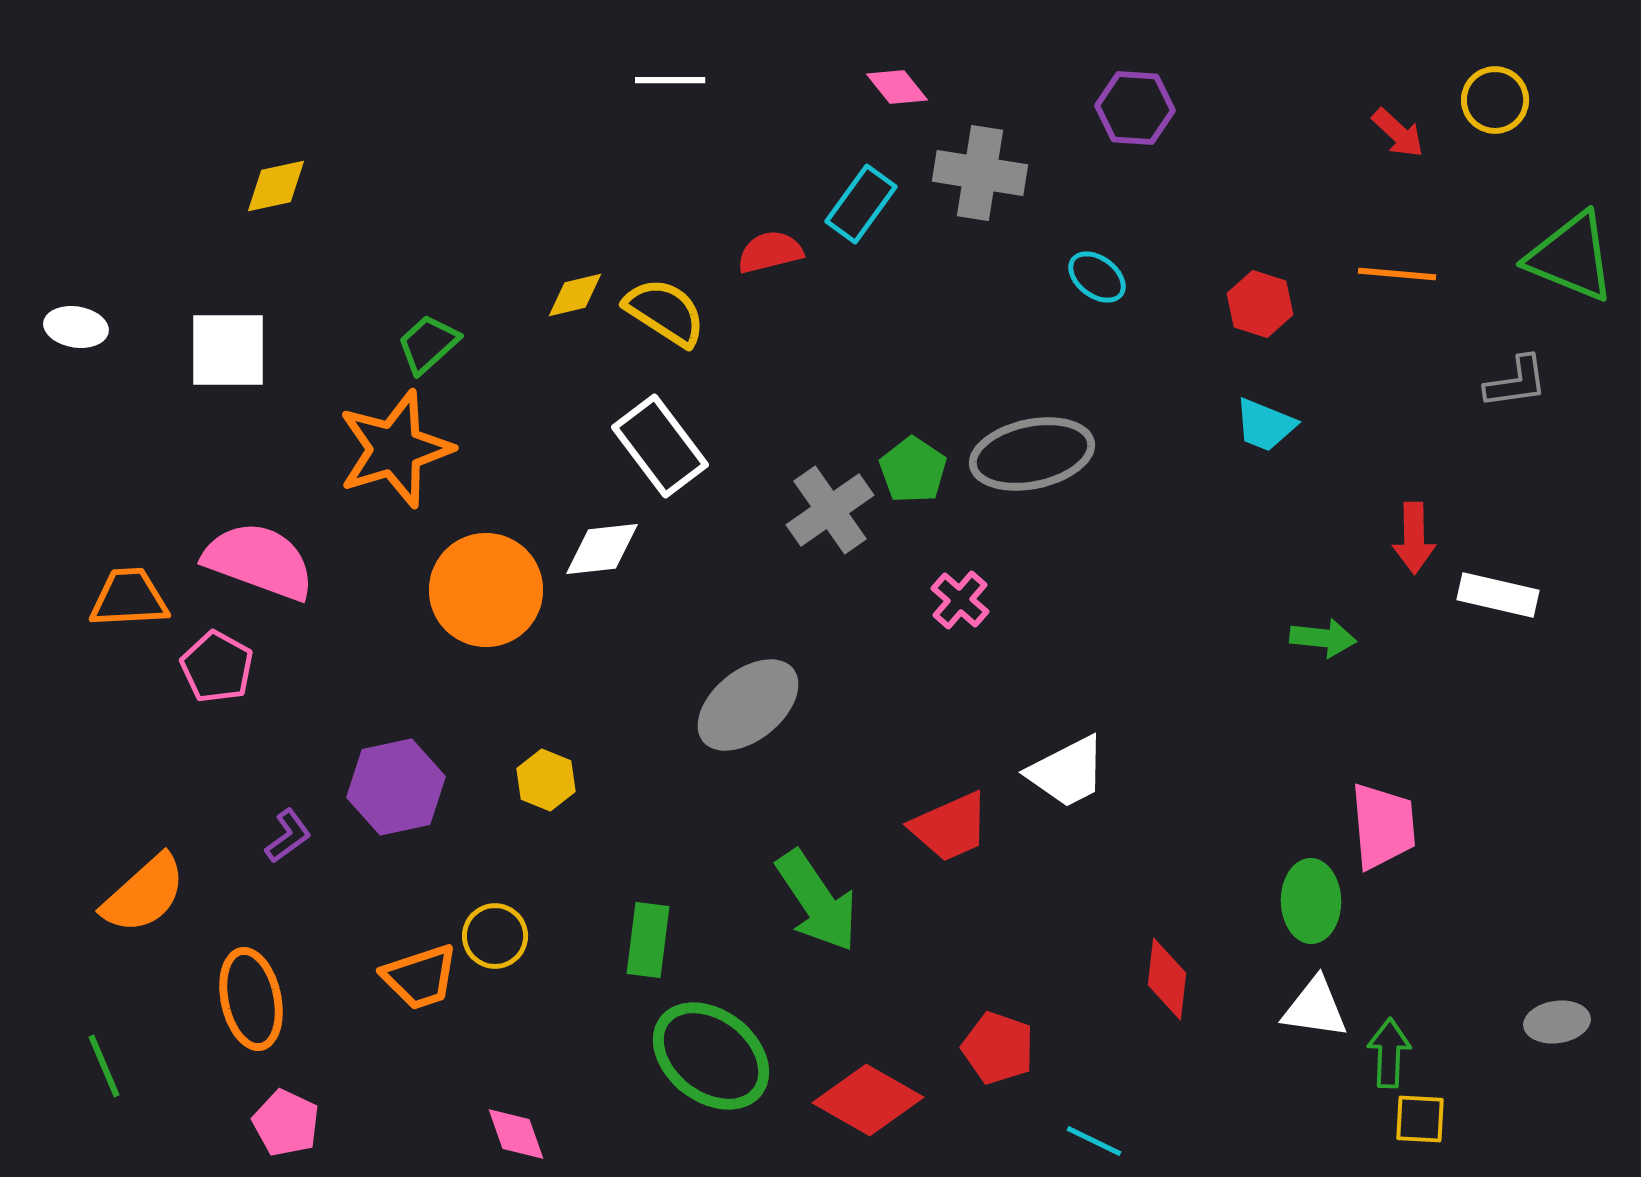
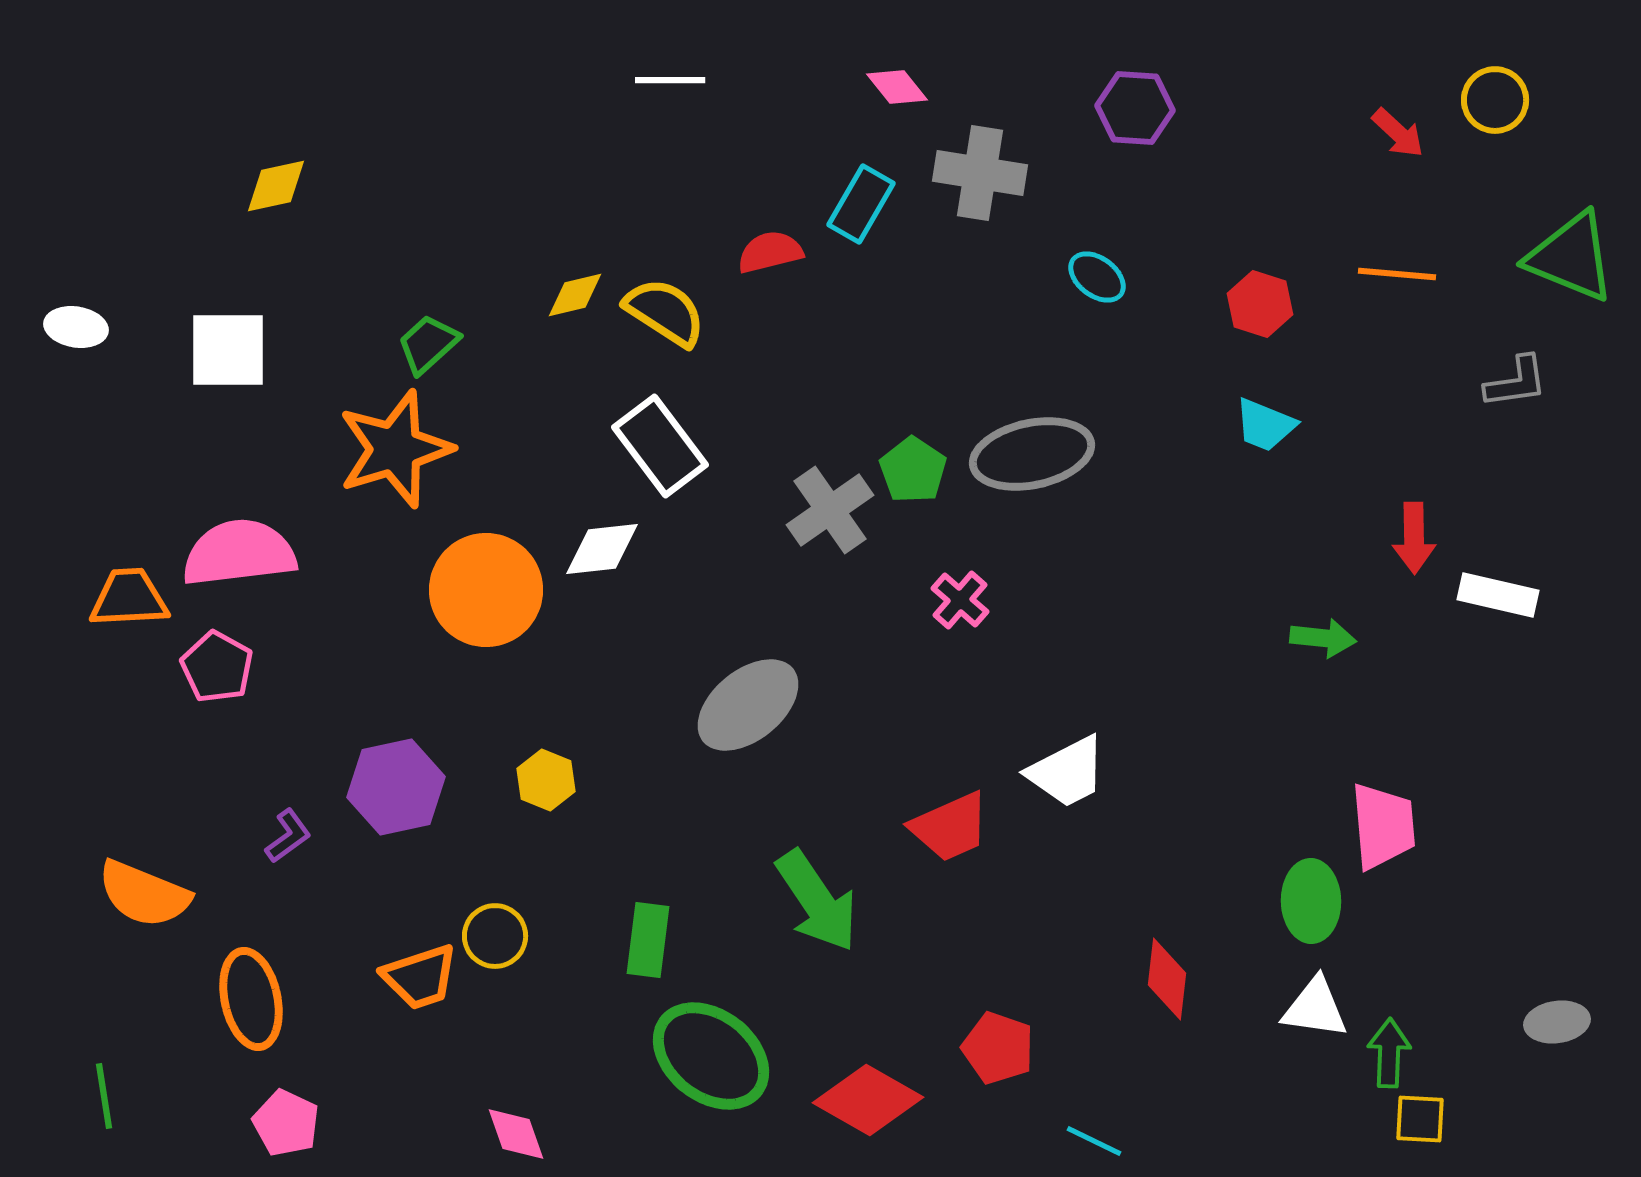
cyan rectangle at (861, 204): rotated 6 degrees counterclockwise
pink semicircle at (259, 561): moved 20 px left, 8 px up; rotated 27 degrees counterclockwise
orange semicircle at (144, 894): rotated 64 degrees clockwise
green line at (104, 1066): moved 30 px down; rotated 14 degrees clockwise
